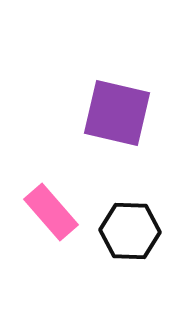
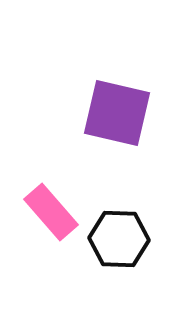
black hexagon: moved 11 px left, 8 px down
